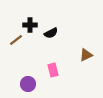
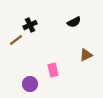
black cross: rotated 24 degrees counterclockwise
black semicircle: moved 23 px right, 11 px up
purple circle: moved 2 px right
